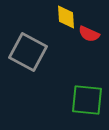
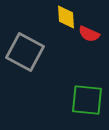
gray square: moved 3 px left
